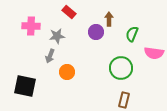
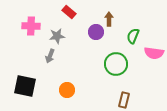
green semicircle: moved 1 px right, 2 px down
green circle: moved 5 px left, 4 px up
orange circle: moved 18 px down
